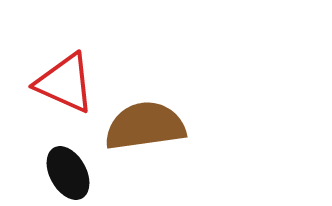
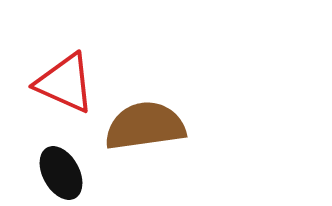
black ellipse: moved 7 px left
